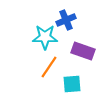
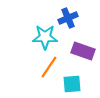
blue cross: moved 2 px right, 2 px up
